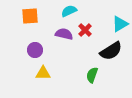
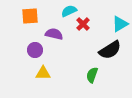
red cross: moved 2 px left, 6 px up
purple semicircle: moved 10 px left
black semicircle: moved 1 px left, 1 px up
